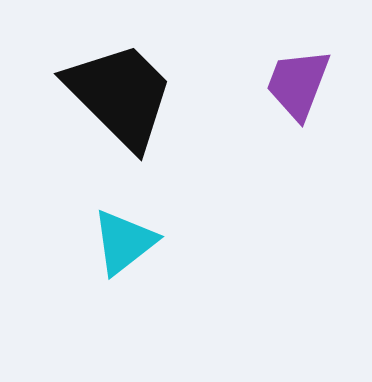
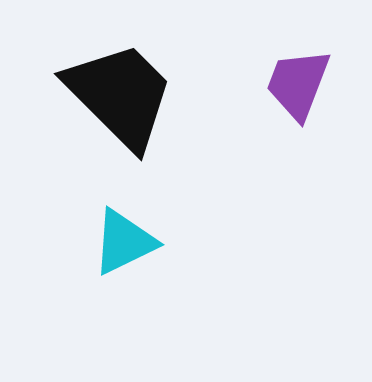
cyan triangle: rotated 12 degrees clockwise
